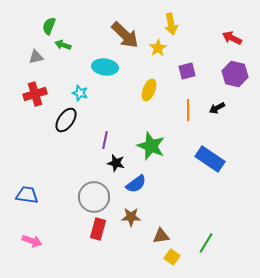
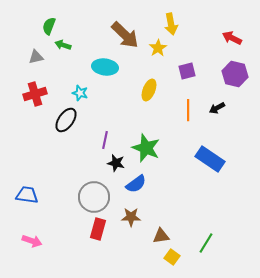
green star: moved 5 px left, 2 px down
